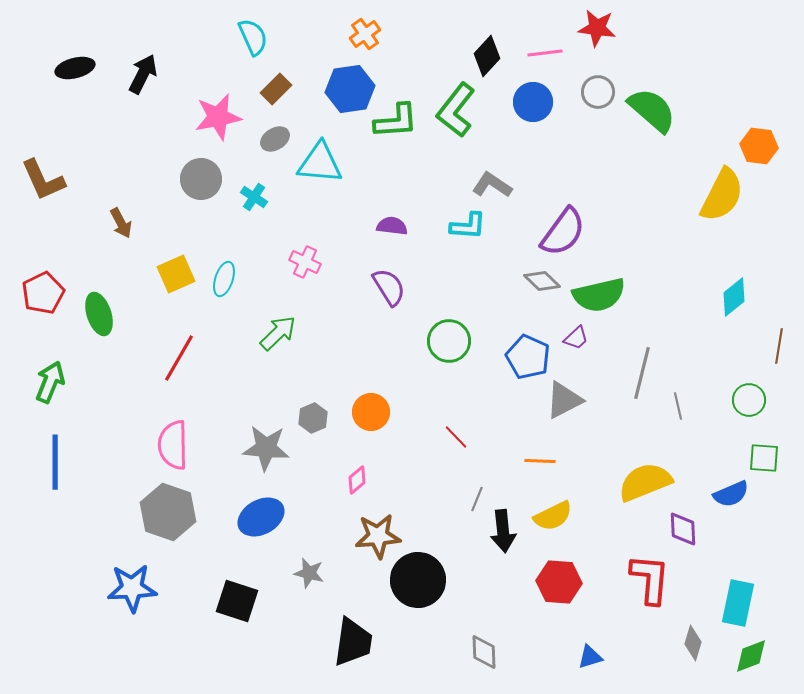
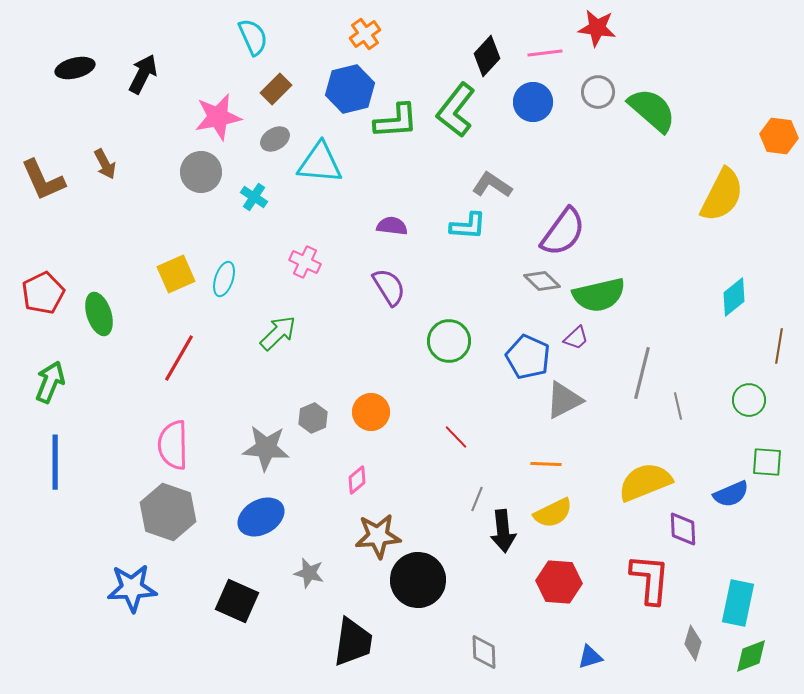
blue hexagon at (350, 89): rotated 6 degrees counterclockwise
orange hexagon at (759, 146): moved 20 px right, 10 px up
gray circle at (201, 179): moved 7 px up
brown arrow at (121, 223): moved 16 px left, 59 px up
green square at (764, 458): moved 3 px right, 4 px down
orange line at (540, 461): moved 6 px right, 3 px down
yellow semicircle at (553, 516): moved 3 px up
black square at (237, 601): rotated 6 degrees clockwise
